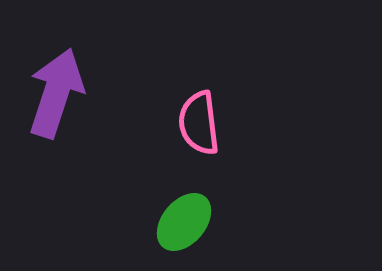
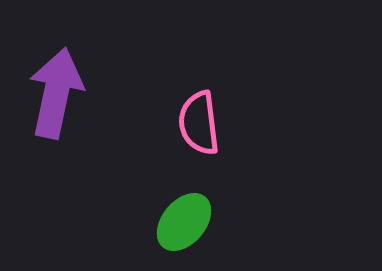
purple arrow: rotated 6 degrees counterclockwise
